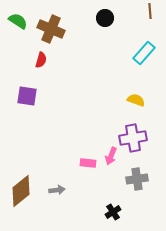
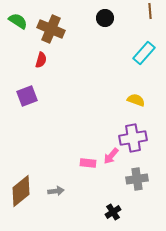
purple square: rotated 30 degrees counterclockwise
pink arrow: rotated 18 degrees clockwise
gray arrow: moved 1 px left, 1 px down
